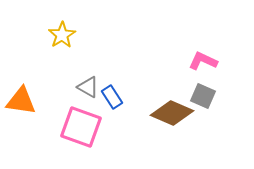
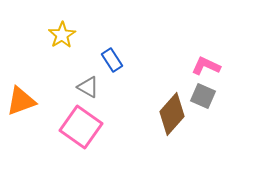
pink L-shape: moved 3 px right, 5 px down
blue rectangle: moved 37 px up
orange triangle: rotated 28 degrees counterclockwise
brown diamond: moved 1 px down; rotated 72 degrees counterclockwise
pink square: rotated 15 degrees clockwise
